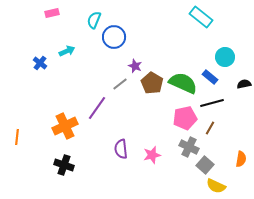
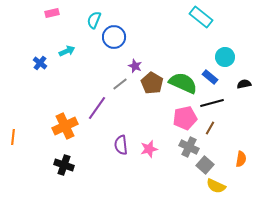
orange line: moved 4 px left
purple semicircle: moved 4 px up
pink star: moved 3 px left, 6 px up
